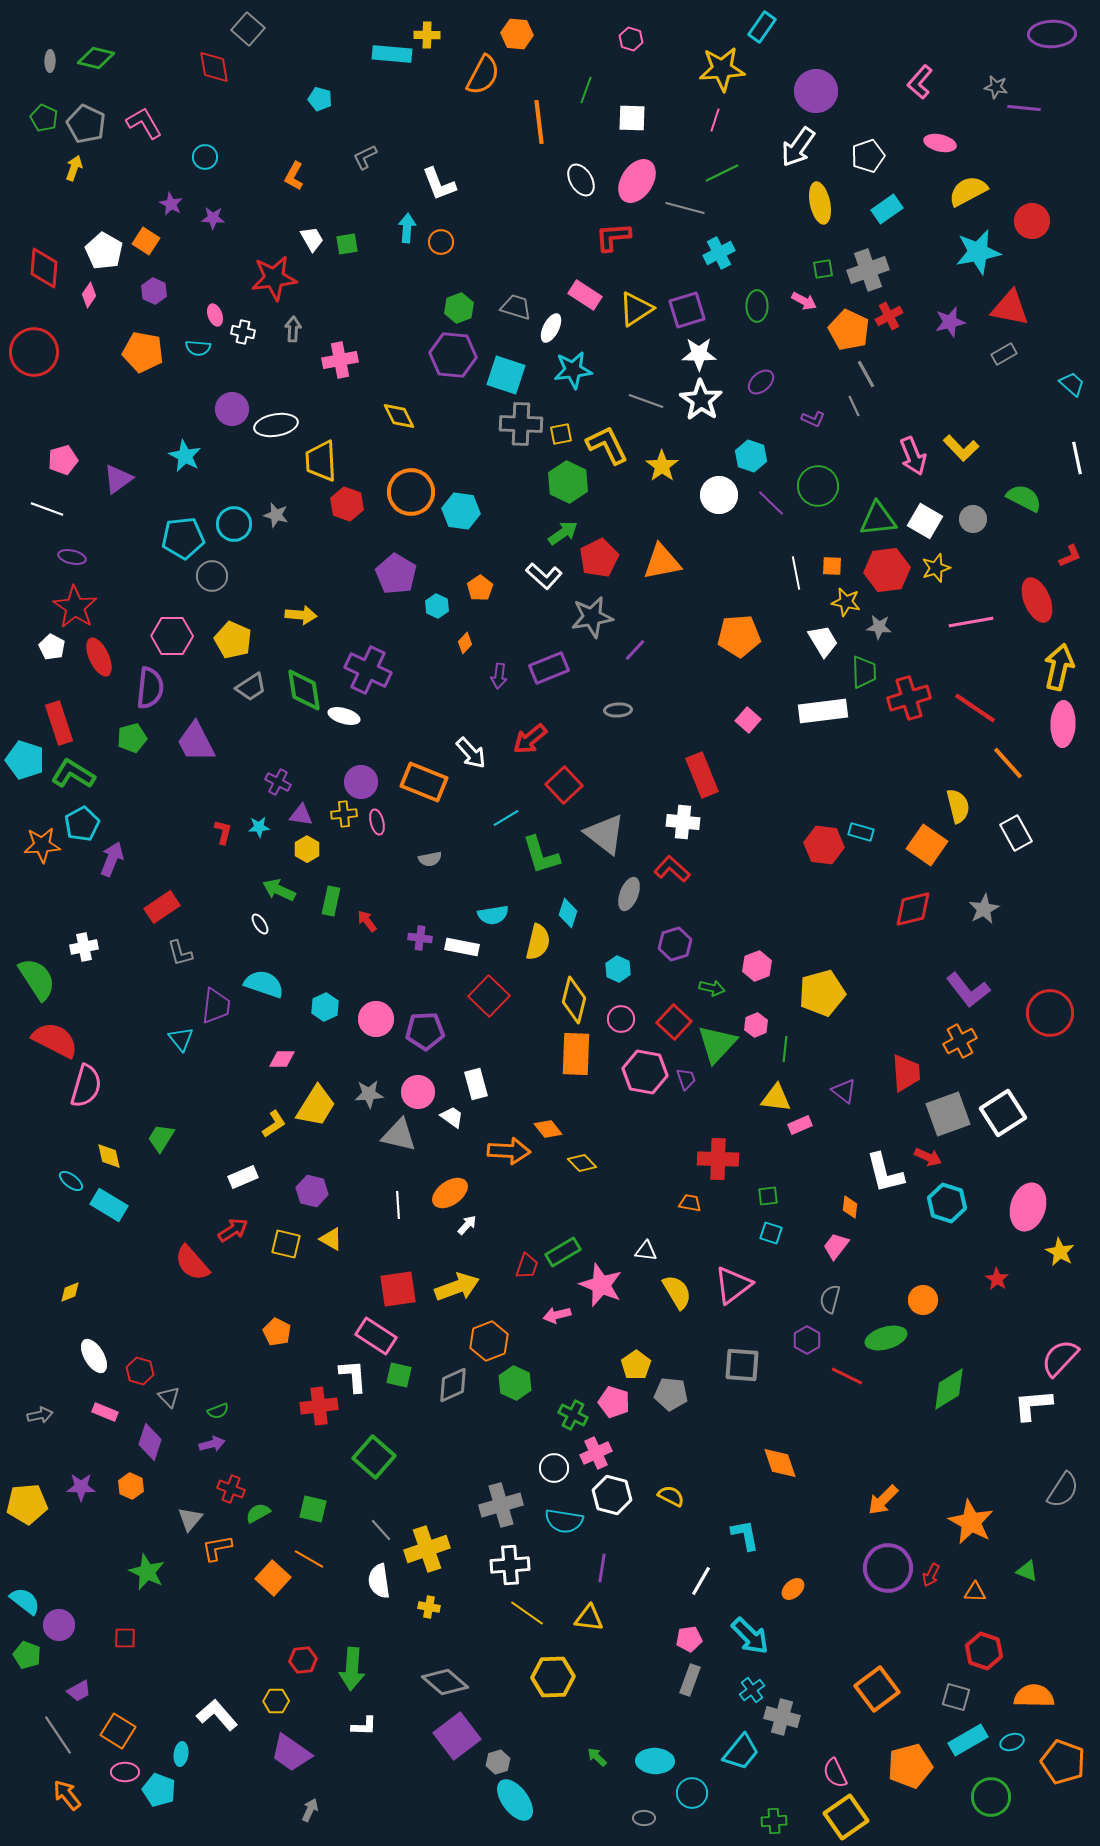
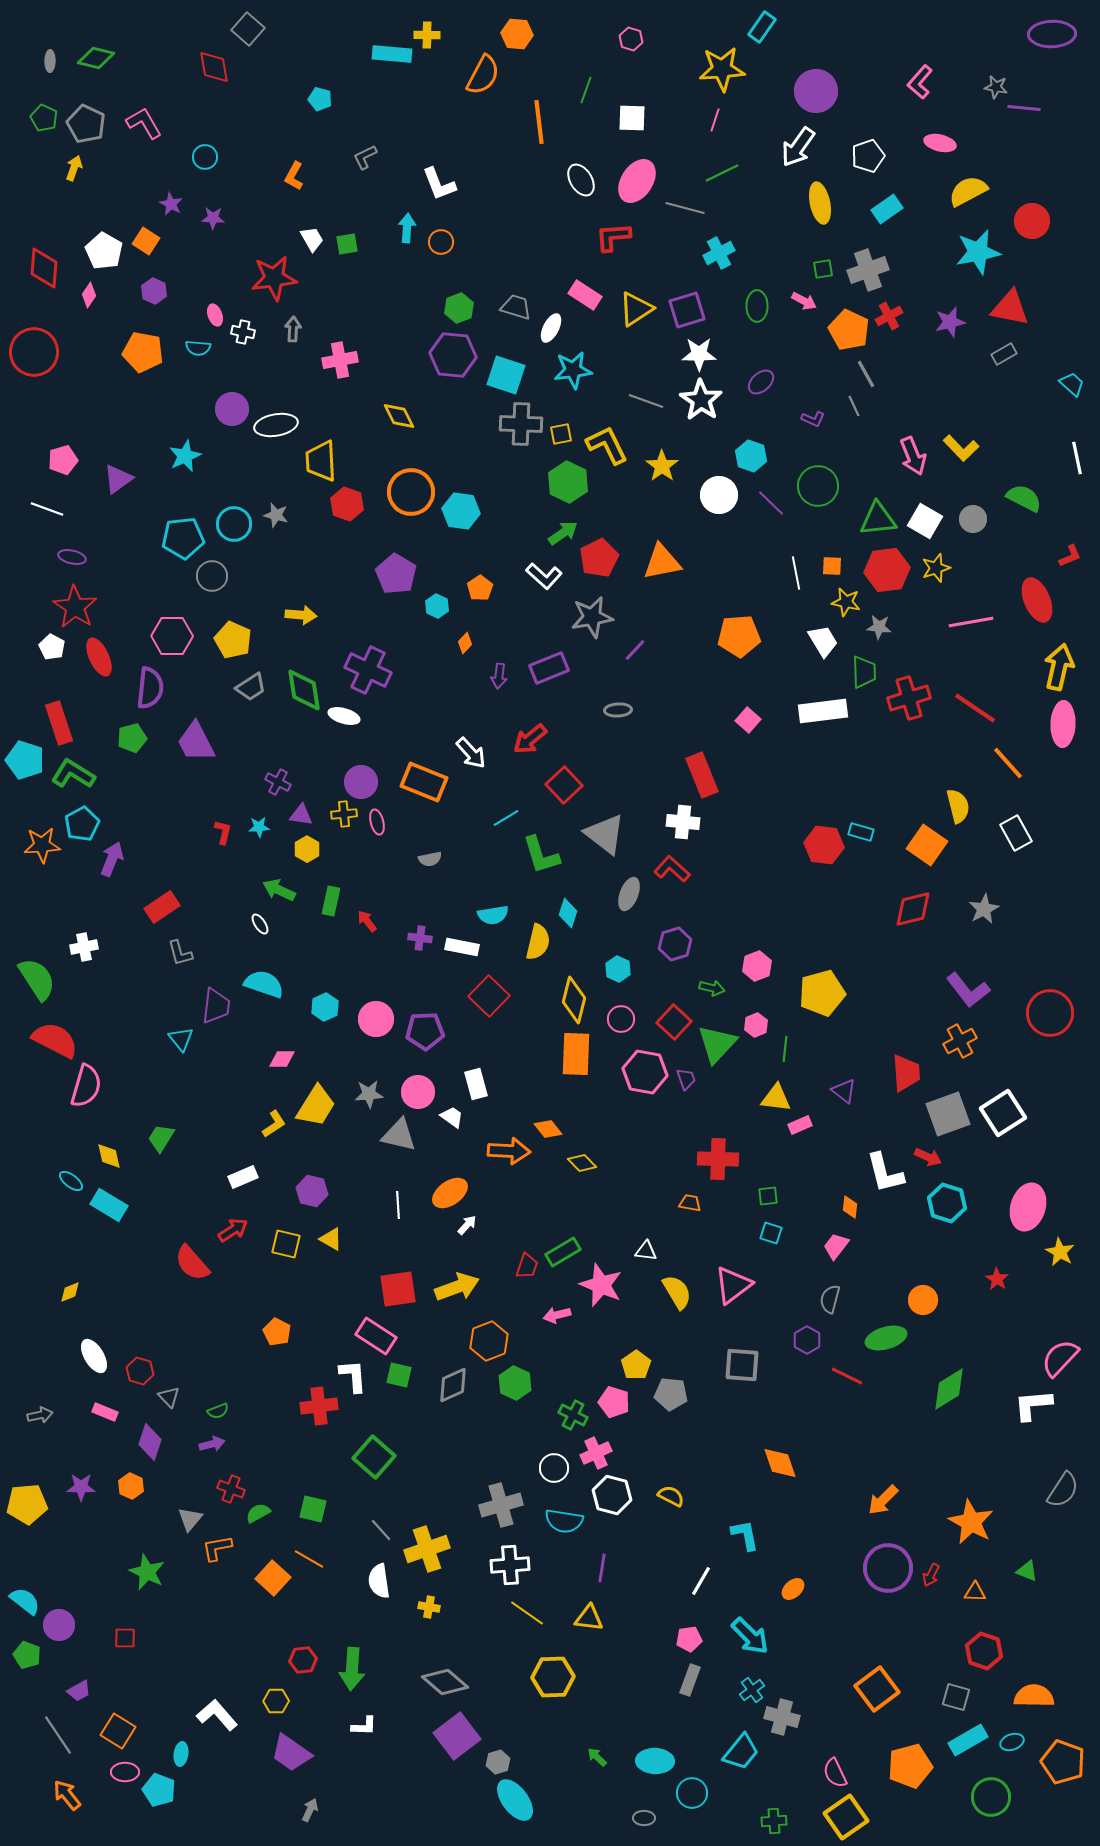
cyan star at (185, 456): rotated 20 degrees clockwise
